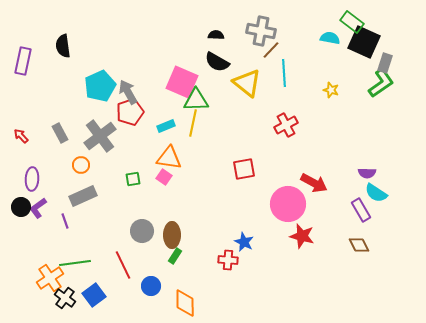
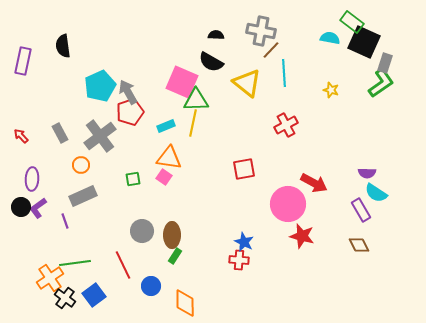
black semicircle at (217, 62): moved 6 px left
red cross at (228, 260): moved 11 px right
